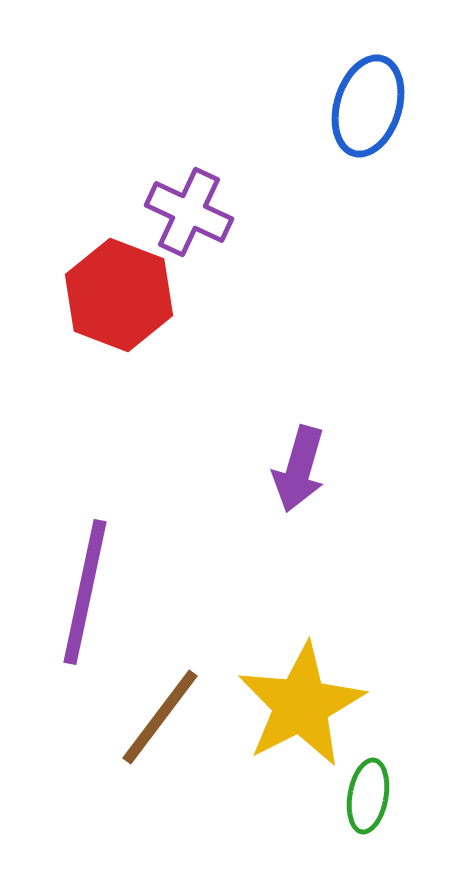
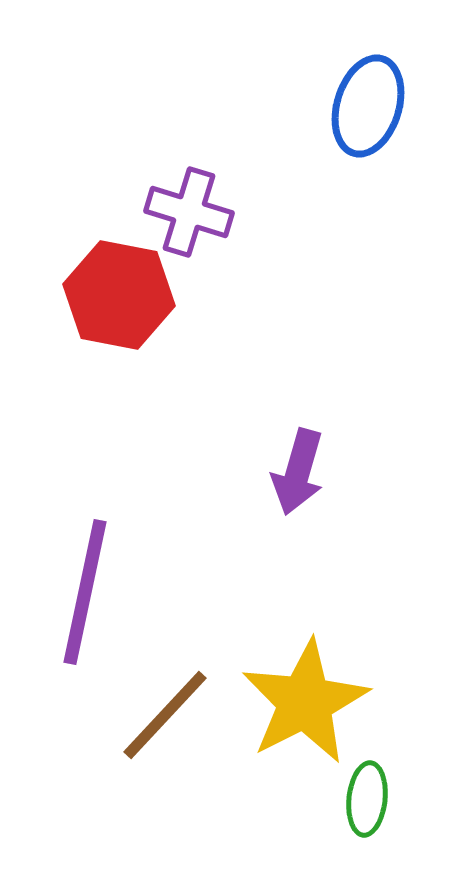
purple cross: rotated 8 degrees counterclockwise
red hexagon: rotated 10 degrees counterclockwise
purple arrow: moved 1 px left, 3 px down
yellow star: moved 4 px right, 3 px up
brown line: moved 5 px right, 2 px up; rotated 6 degrees clockwise
green ellipse: moved 1 px left, 3 px down; rotated 4 degrees counterclockwise
